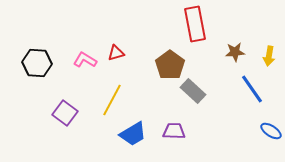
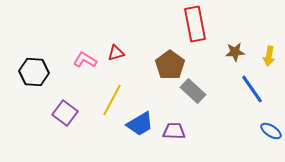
black hexagon: moved 3 px left, 9 px down
blue trapezoid: moved 7 px right, 10 px up
